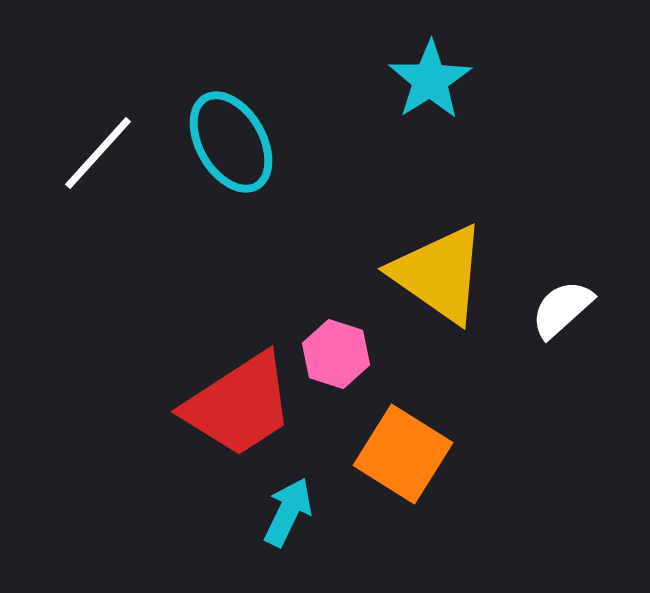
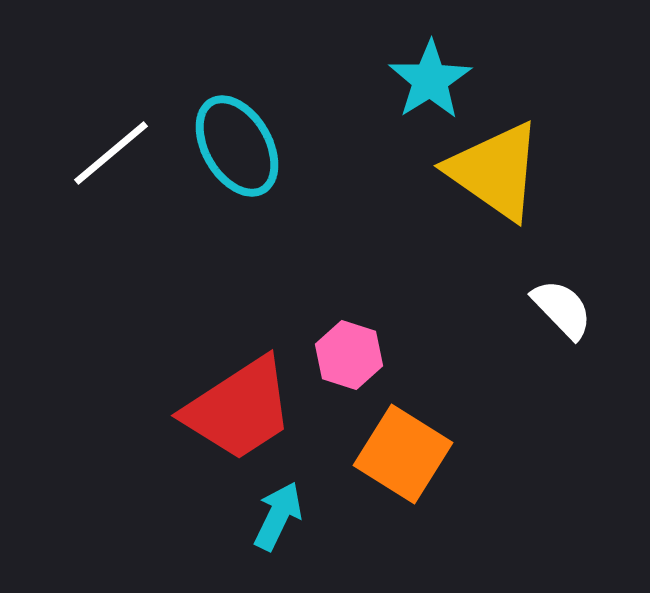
cyan ellipse: moved 6 px right, 4 px down
white line: moved 13 px right; rotated 8 degrees clockwise
yellow triangle: moved 56 px right, 103 px up
white semicircle: rotated 88 degrees clockwise
pink hexagon: moved 13 px right, 1 px down
red trapezoid: moved 4 px down
cyan arrow: moved 10 px left, 4 px down
